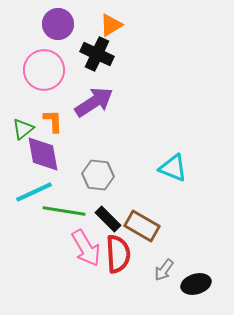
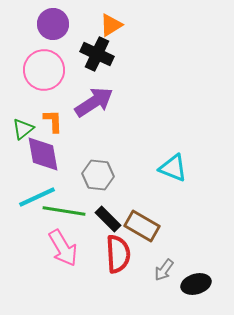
purple circle: moved 5 px left
cyan line: moved 3 px right, 5 px down
pink arrow: moved 23 px left
